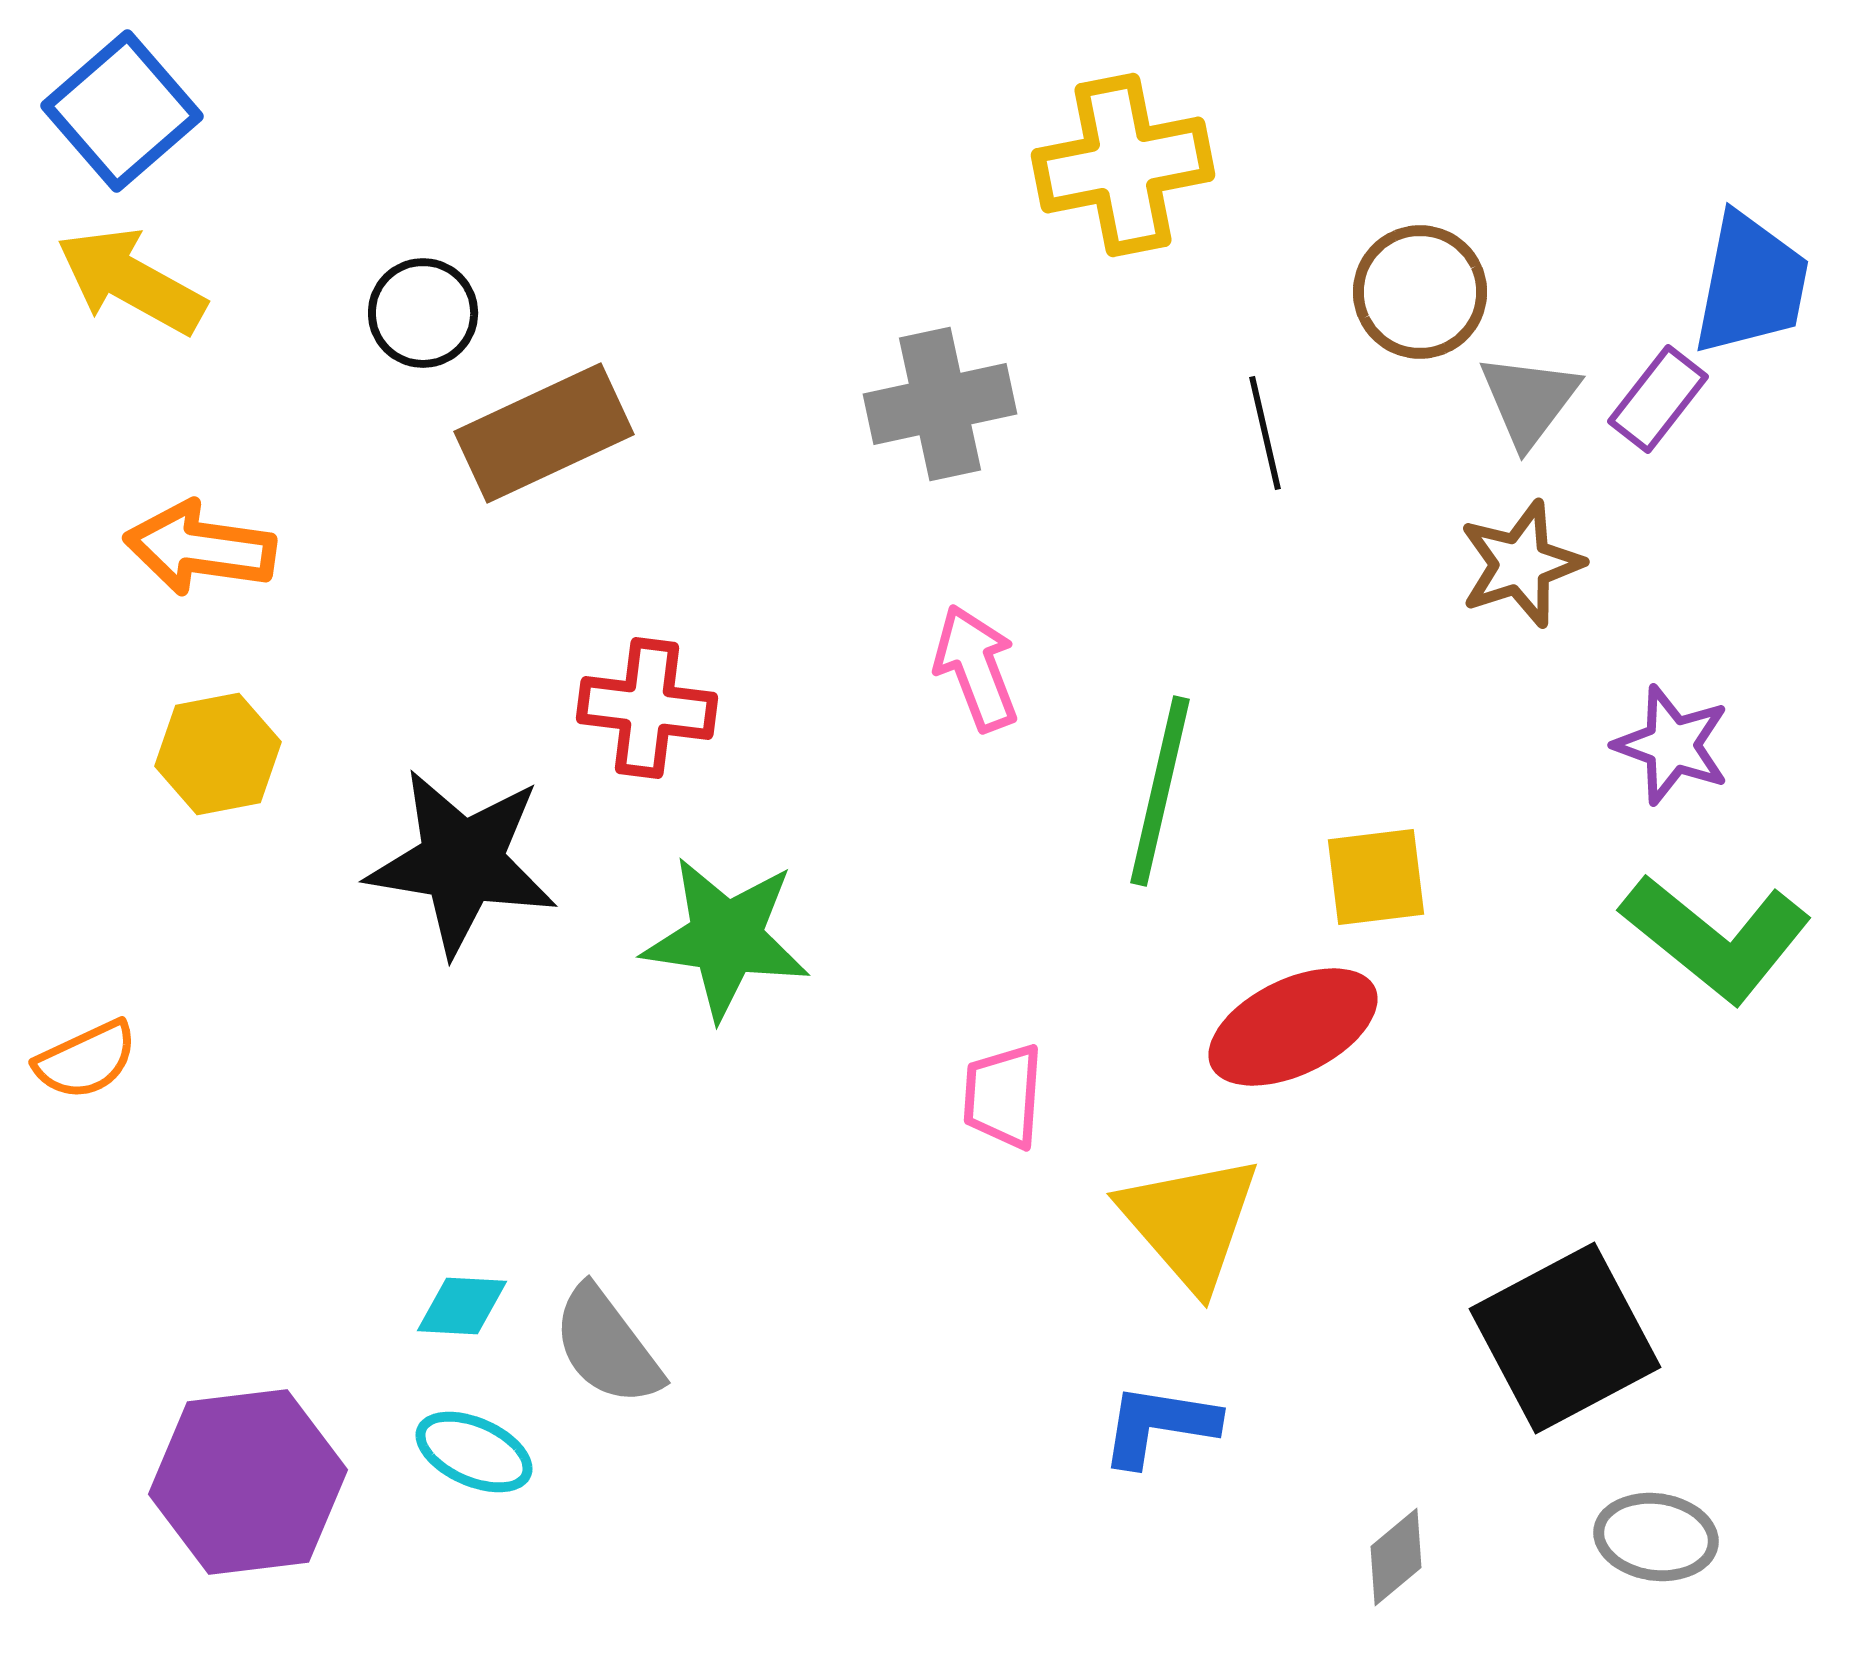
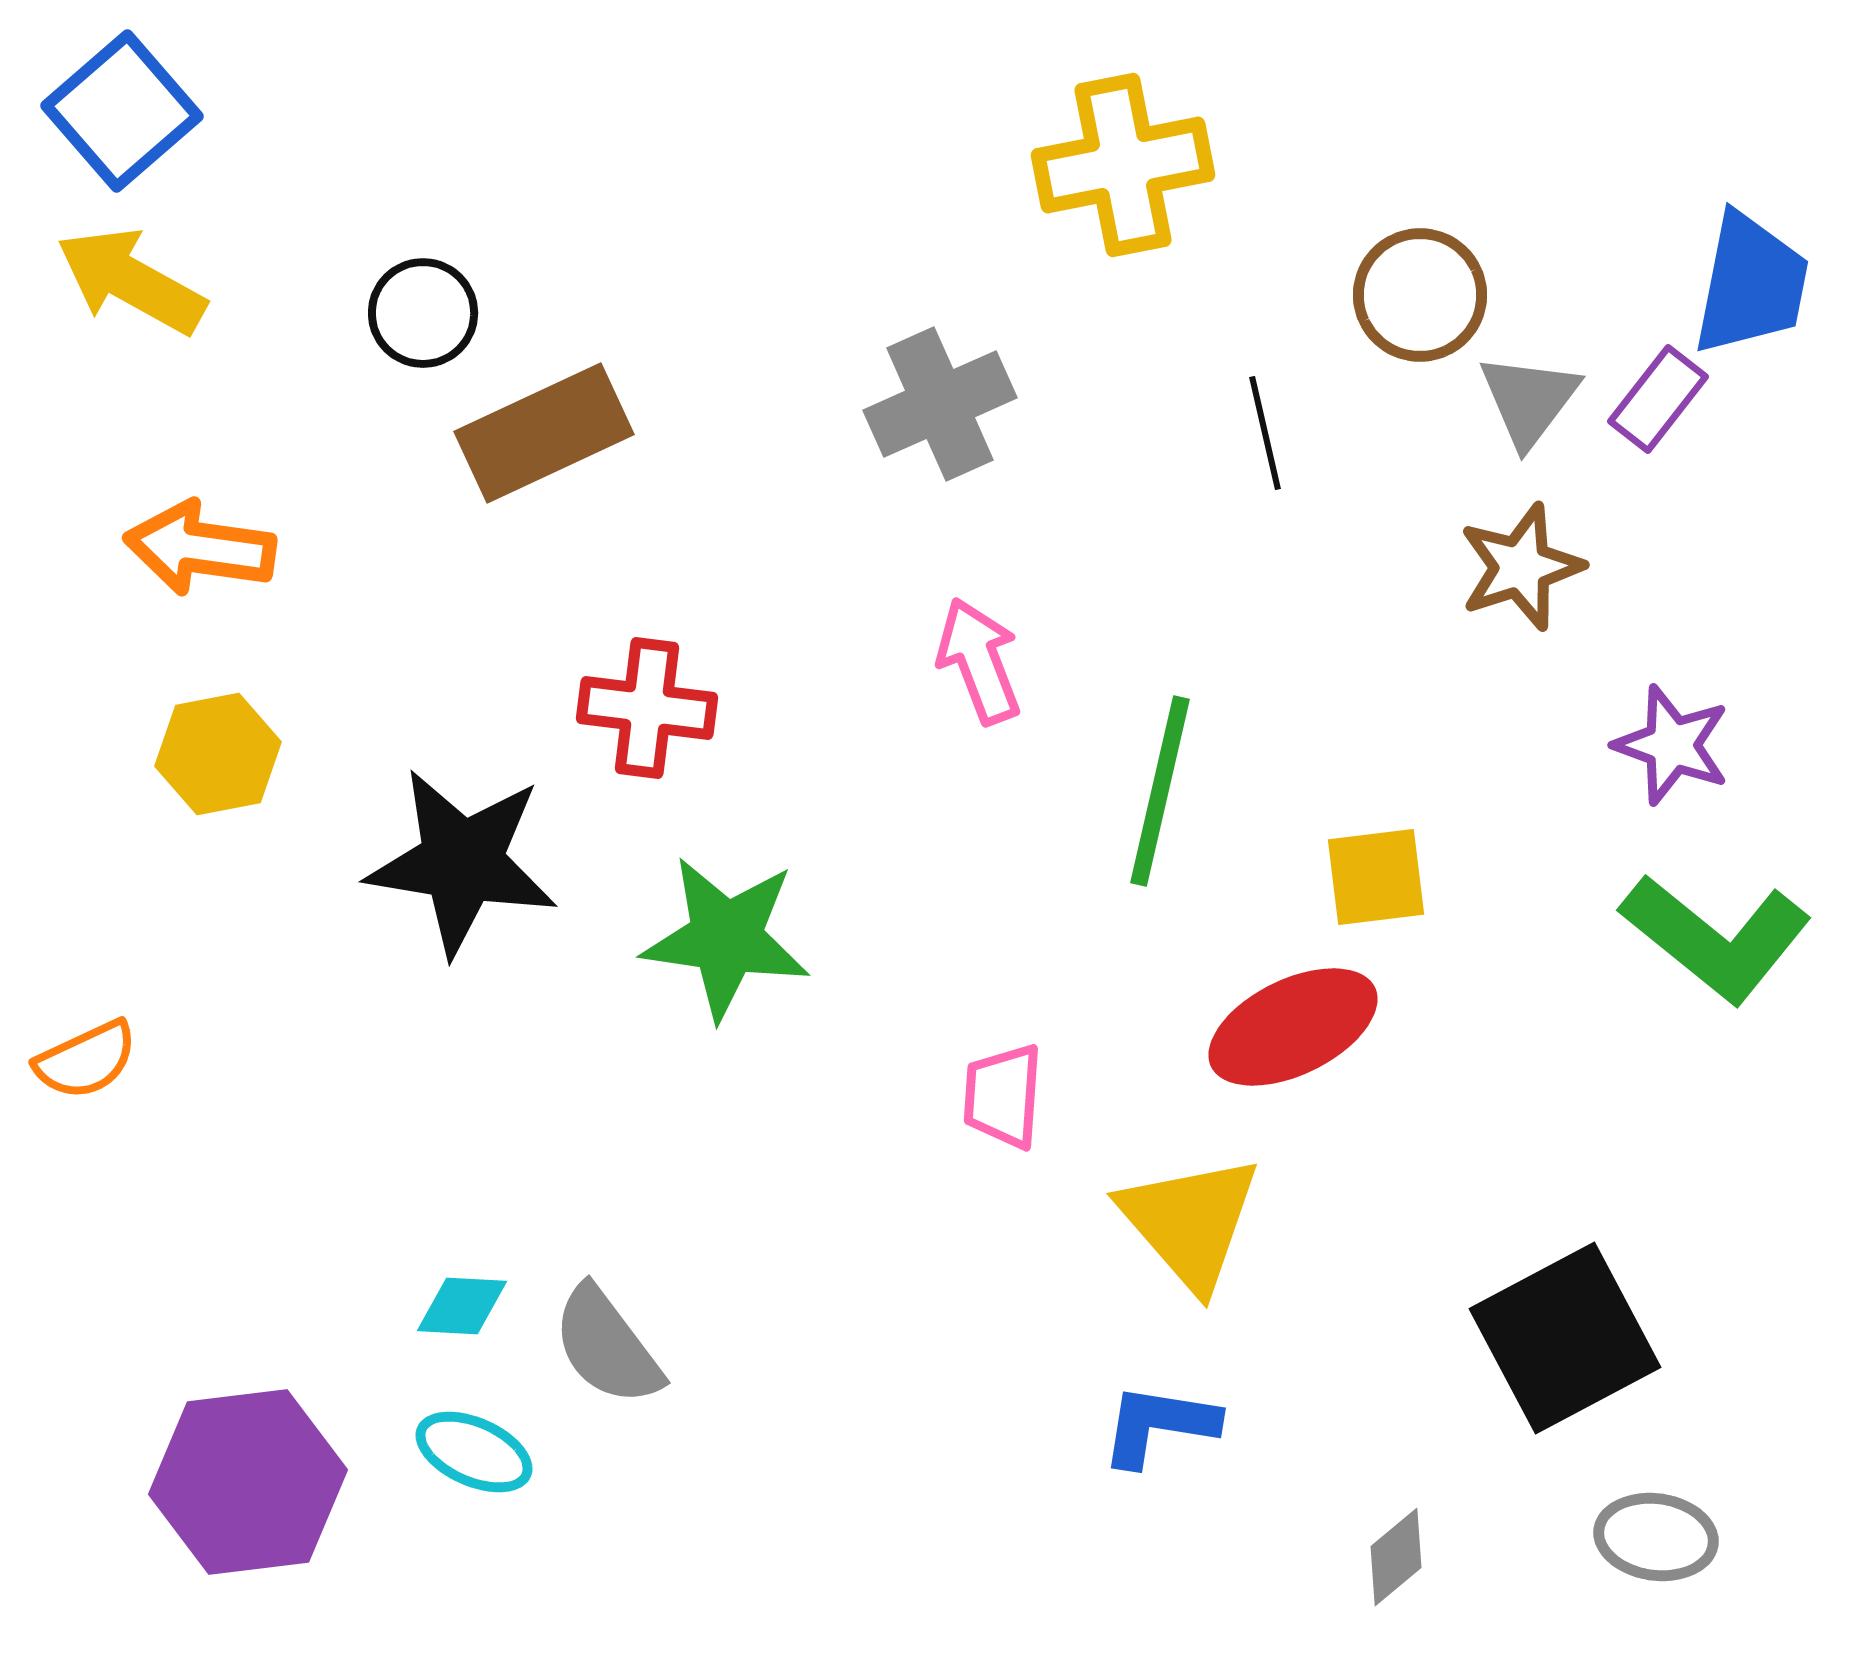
brown circle: moved 3 px down
gray cross: rotated 12 degrees counterclockwise
brown star: moved 3 px down
pink arrow: moved 3 px right, 7 px up
